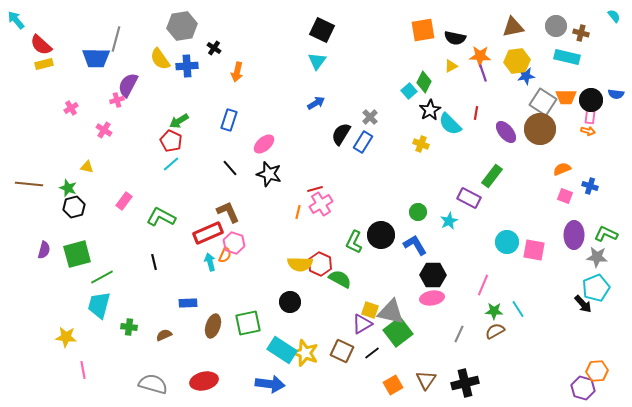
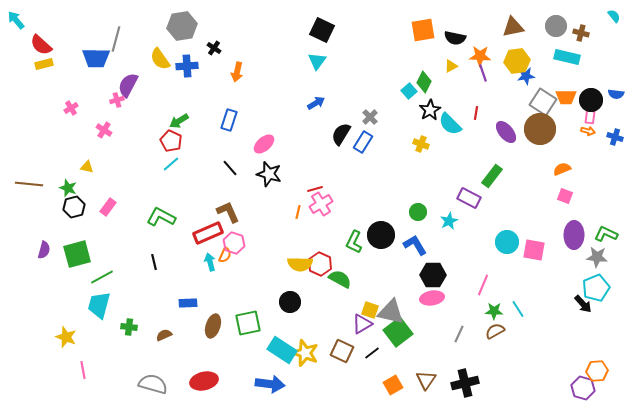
blue cross at (590, 186): moved 25 px right, 49 px up
pink rectangle at (124, 201): moved 16 px left, 6 px down
yellow star at (66, 337): rotated 15 degrees clockwise
